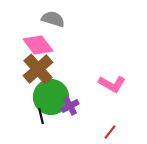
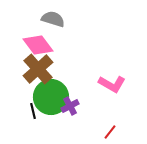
black line: moved 8 px left, 5 px up
